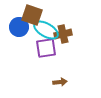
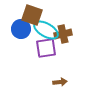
blue circle: moved 2 px right, 2 px down
